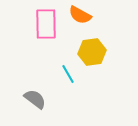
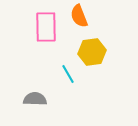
orange semicircle: moved 1 px left, 1 px down; rotated 40 degrees clockwise
pink rectangle: moved 3 px down
gray semicircle: rotated 35 degrees counterclockwise
